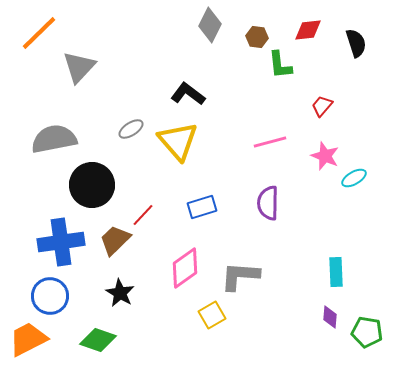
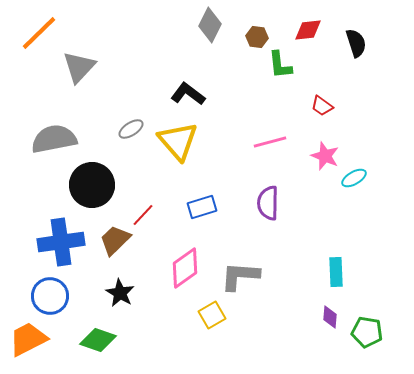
red trapezoid: rotated 95 degrees counterclockwise
